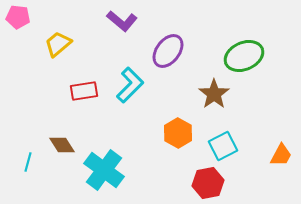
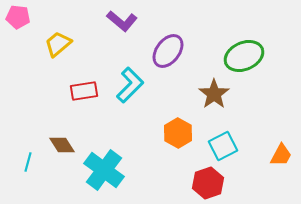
red hexagon: rotated 8 degrees counterclockwise
